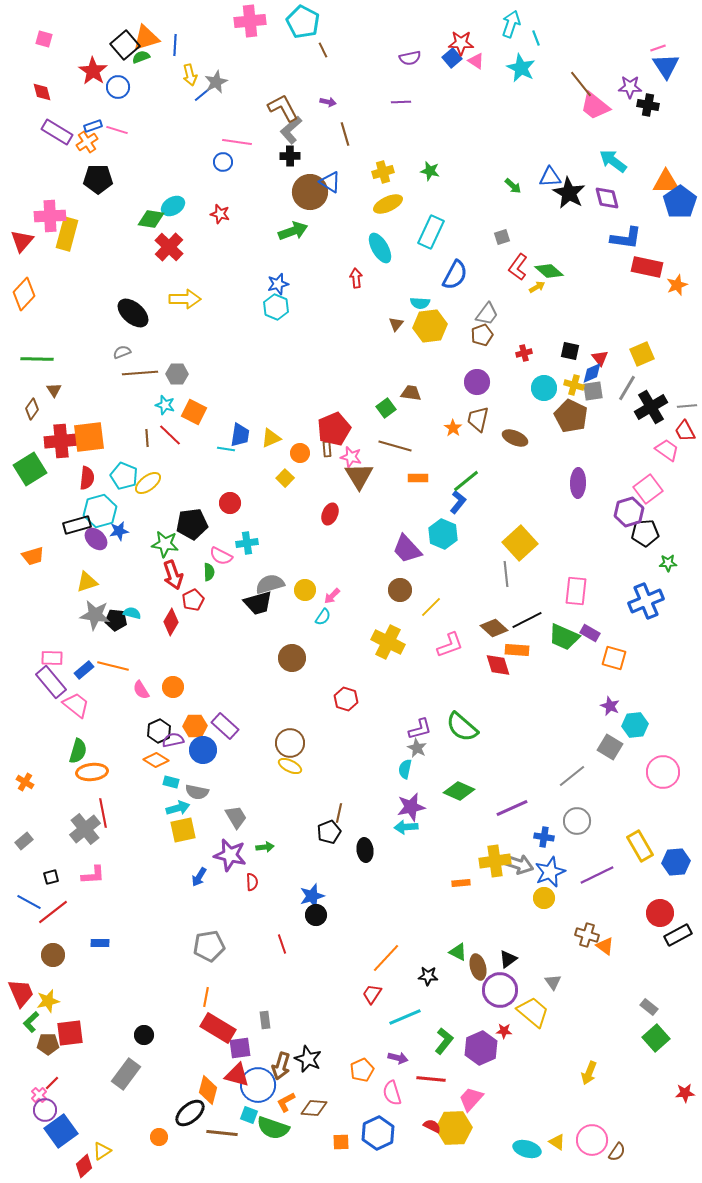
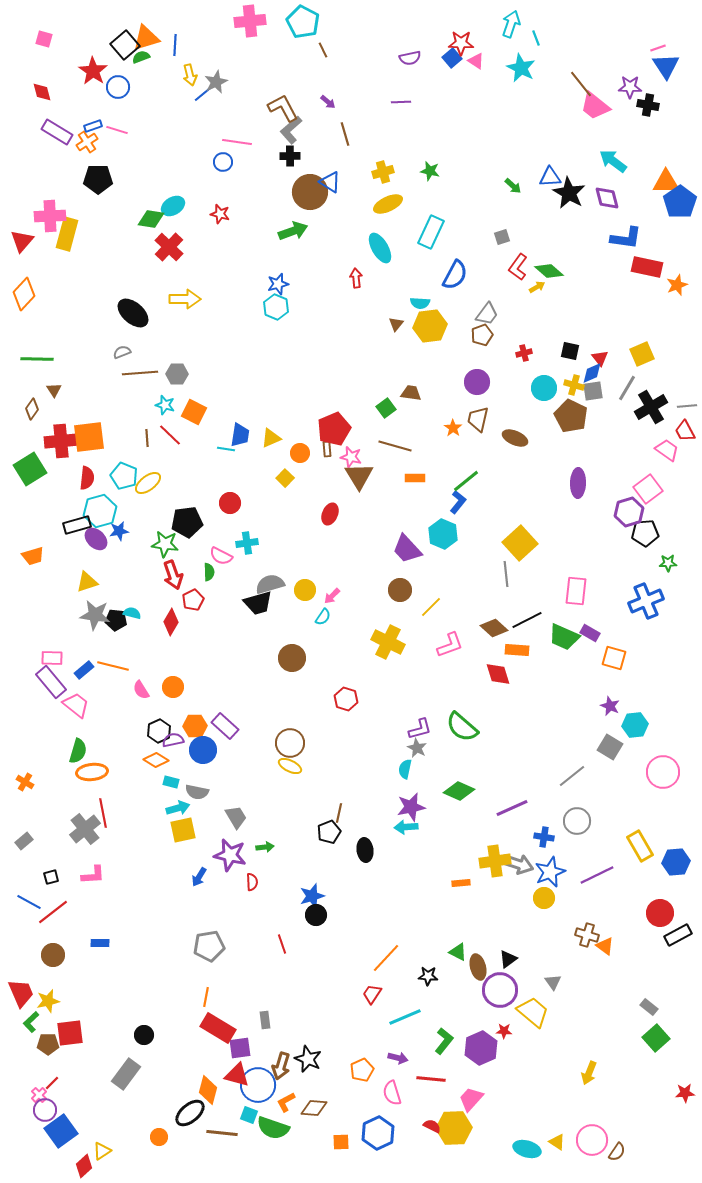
purple arrow at (328, 102): rotated 28 degrees clockwise
orange rectangle at (418, 478): moved 3 px left
black pentagon at (192, 524): moved 5 px left, 2 px up
red diamond at (498, 665): moved 9 px down
